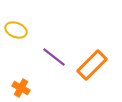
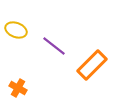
purple line: moved 11 px up
orange cross: moved 3 px left
